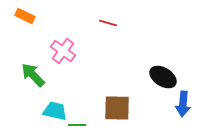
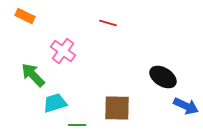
blue arrow: moved 3 px right, 2 px down; rotated 70 degrees counterclockwise
cyan trapezoid: moved 8 px up; rotated 30 degrees counterclockwise
